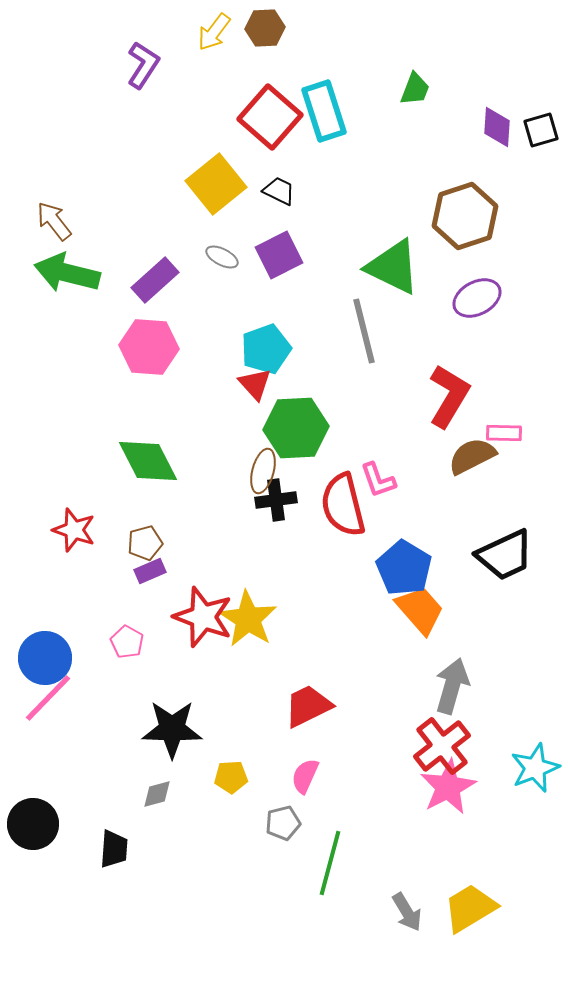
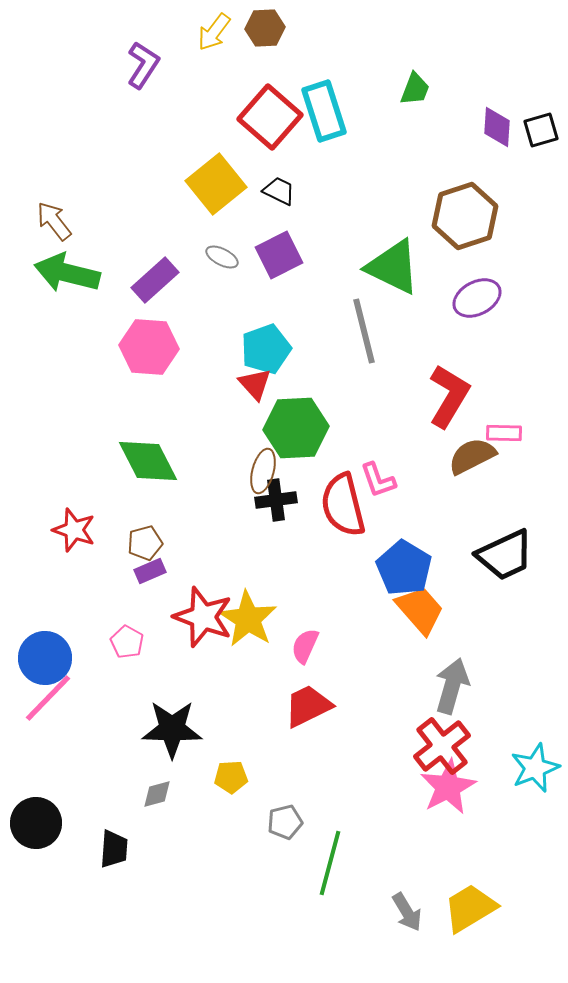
pink semicircle at (305, 776): moved 130 px up
gray pentagon at (283, 823): moved 2 px right, 1 px up
black circle at (33, 824): moved 3 px right, 1 px up
